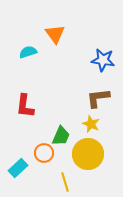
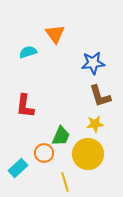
blue star: moved 10 px left, 3 px down; rotated 15 degrees counterclockwise
brown L-shape: moved 2 px right, 2 px up; rotated 100 degrees counterclockwise
yellow star: moved 4 px right; rotated 30 degrees counterclockwise
